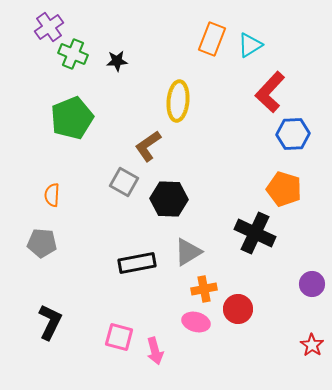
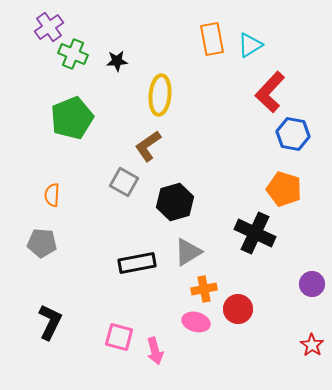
orange rectangle: rotated 32 degrees counterclockwise
yellow ellipse: moved 18 px left, 6 px up
blue hexagon: rotated 12 degrees clockwise
black hexagon: moved 6 px right, 3 px down; rotated 18 degrees counterclockwise
